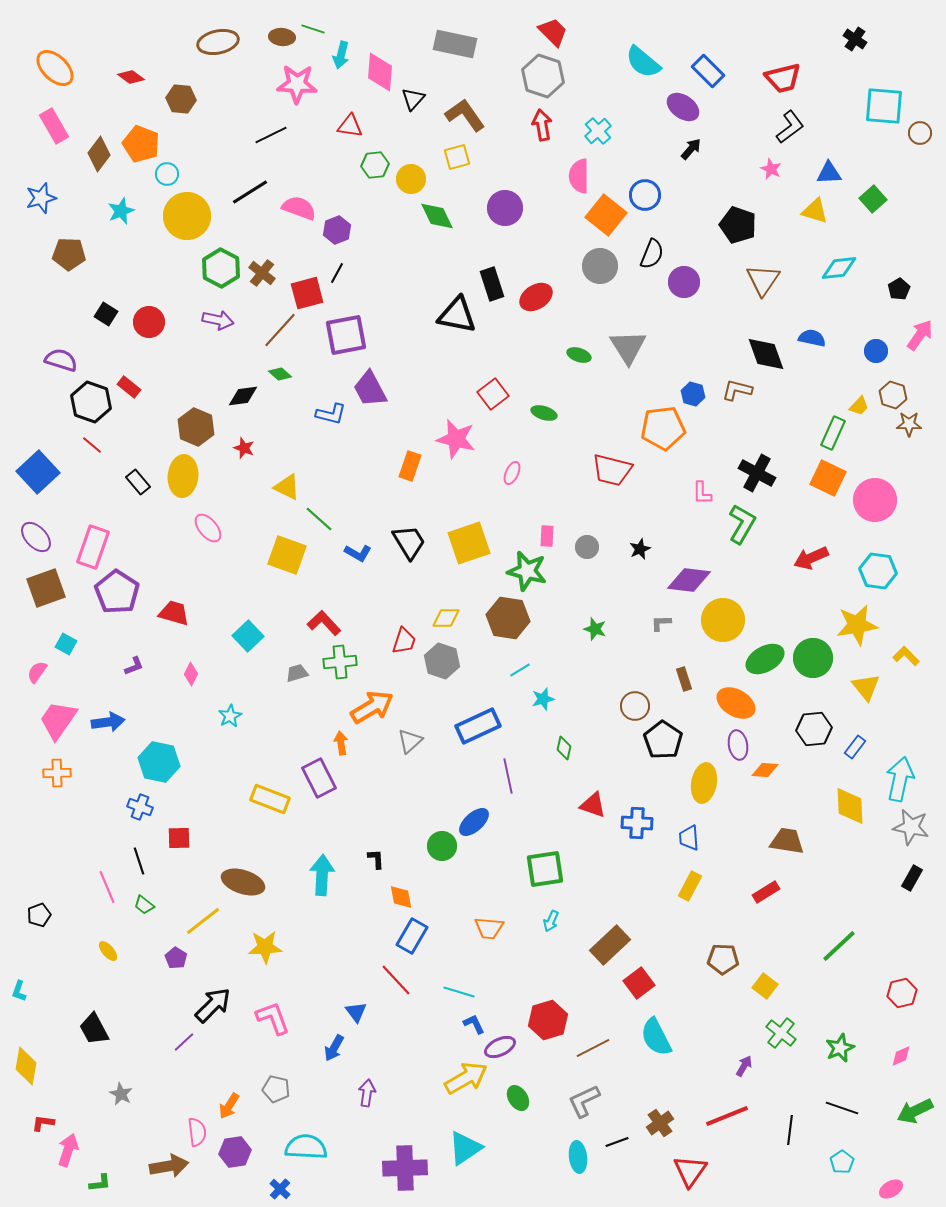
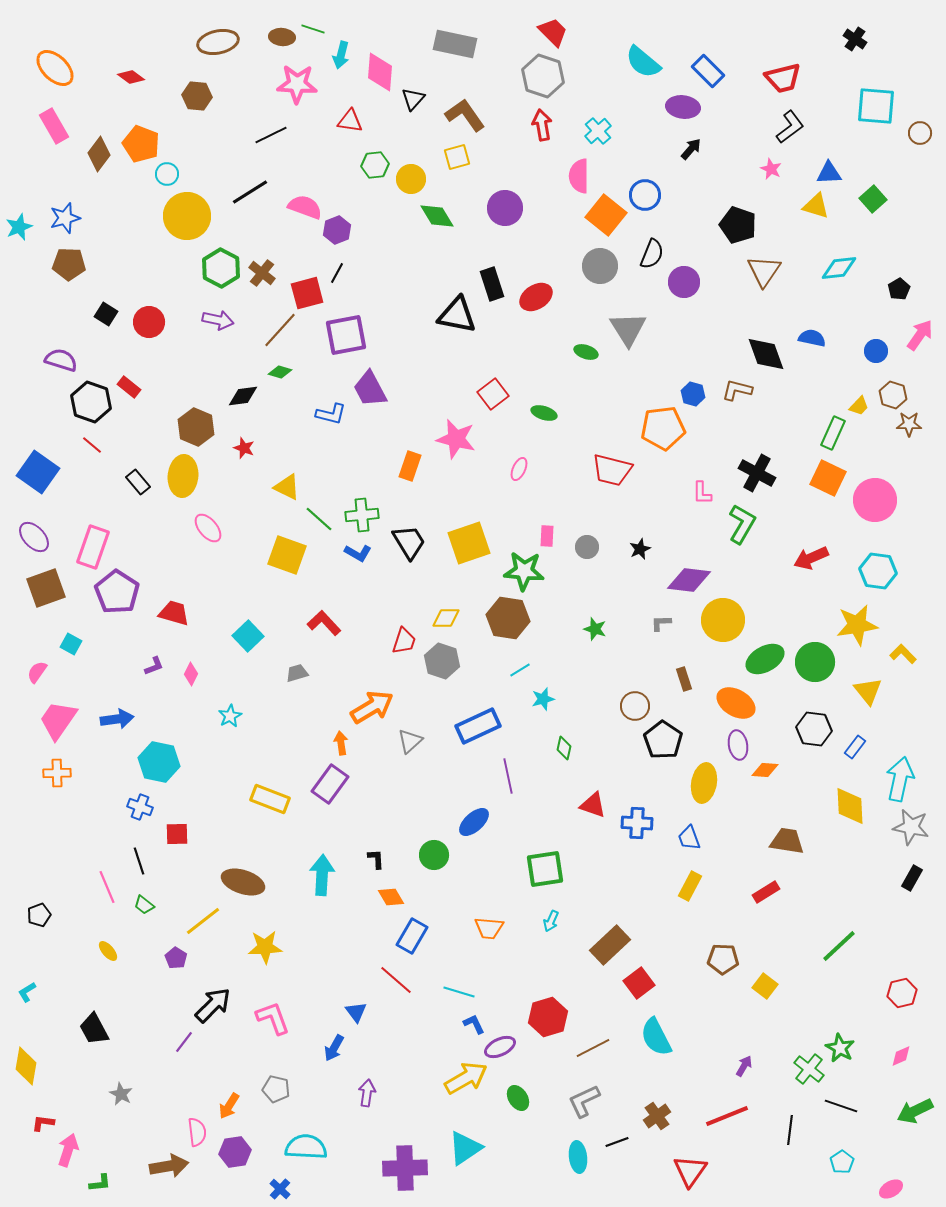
brown hexagon at (181, 99): moved 16 px right, 3 px up
cyan square at (884, 106): moved 8 px left
purple ellipse at (683, 107): rotated 28 degrees counterclockwise
red triangle at (350, 126): moved 5 px up
blue star at (41, 198): moved 24 px right, 20 px down
pink semicircle at (299, 208): moved 6 px right, 1 px up
cyan star at (121, 211): moved 102 px left, 16 px down
yellow triangle at (815, 211): moved 1 px right, 5 px up
green diamond at (437, 216): rotated 6 degrees counterclockwise
brown pentagon at (69, 254): moved 10 px down
brown triangle at (763, 280): moved 1 px right, 9 px up
gray triangle at (628, 347): moved 18 px up
green ellipse at (579, 355): moved 7 px right, 3 px up
green diamond at (280, 374): moved 2 px up; rotated 25 degrees counterclockwise
blue square at (38, 472): rotated 12 degrees counterclockwise
pink ellipse at (512, 473): moved 7 px right, 4 px up
purple ellipse at (36, 537): moved 2 px left
green star at (527, 571): moved 3 px left; rotated 9 degrees counterclockwise
cyan square at (66, 644): moved 5 px right
yellow L-shape at (906, 656): moved 3 px left, 2 px up
green circle at (813, 658): moved 2 px right, 4 px down
green cross at (340, 662): moved 22 px right, 147 px up
purple L-shape at (134, 666): moved 20 px right
yellow triangle at (866, 687): moved 2 px right, 4 px down
blue arrow at (108, 722): moved 9 px right, 3 px up
black hexagon at (814, 729): rotated 12 degrees clockwise
purple rectangle at (319, 778): moved 11 px right, 6 px down; rotated 63 degrees clockwise
red square at (179, 838): moved 2 px left, 4 px up
blue trapezoid at (689, 838): rotated 16 degrees counterclockwise
green circle at (442, 846): moved 8 px left, 9 px down
orange diamond at (401, 897): moved 10 px left; rotated 20 degrees counterclockwise
red line at (396, 980): rotated 6 degrees counterclockwise
cyan L-shape at (19, 991): moved 8 px right, 1 px down; rotated 40 degrees clockwise
red hexagon at (548, 1020): moved 3 px up
green cross at (781, 1033): moved 28 px right, 36 px down
purple line at (184, 1042): rotated 10 degrees counterclockwise
green star at (840, 1048): rotated 20 degrees counterclockwise
black line at (842, 1108): moved 1 px left, 2 px up
brown cross at (660, 1123): moved 3 px left, 7 px up
